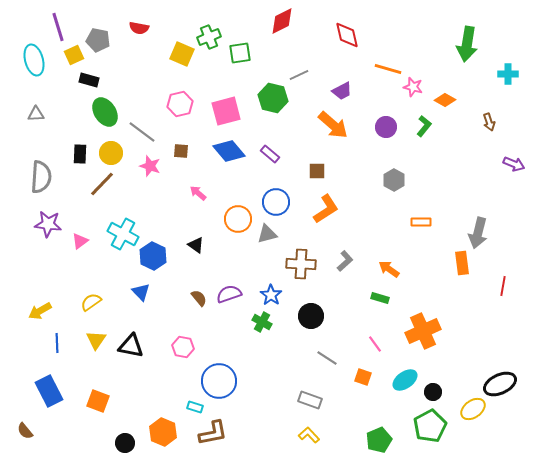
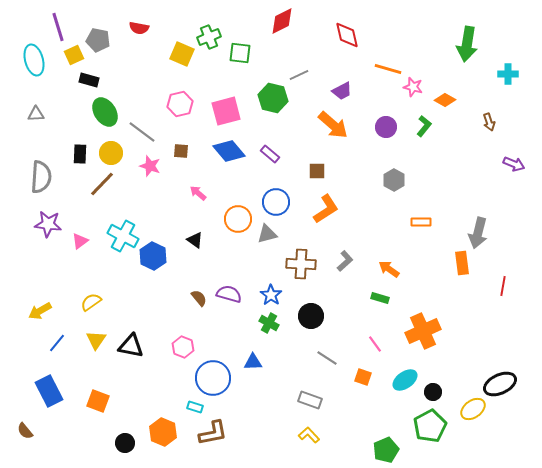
green square at (240, 53): rotated 15 degrees clockwise
cyan cross at (123, 234): moved 2 px down
black triangle at (196, 245): moved 1 px left, 5 px up
blue triangle at (141, 292): moved 112 px right, 70 px down; rotated 48 degrees counterclockwise
purple semicircle at (229, 294): rotated 35 degrees clockwise
green cross at (262, 322): moved 7 px right, 1 px down
blue line at (57, 343): rotated 42 degrees clockwise
pink hexagon at (183, 347): rotated 10 degrees clockwise
blue circle at (219, 381): moved 6 px left, 3 px up
green pentagon at (379, 440): moved 7 px right, 10 px down
